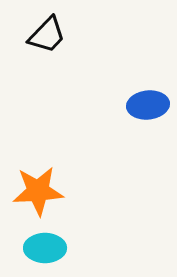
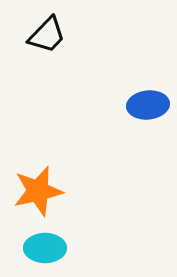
orange star: rotated 9 degrees counterclockwise
